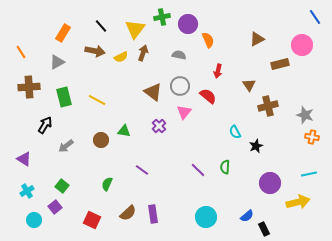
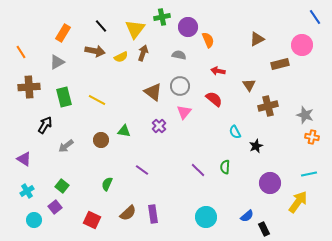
purple circle at (188, 24): moved 3 px down
red arrow at (218, 71): rotated 88 degrees clockwise
red semicircle at (208, 96): moved 6 px right, 3 px down
yellow arrow at (298, 202): rotated 40 degrees counterclockwise
